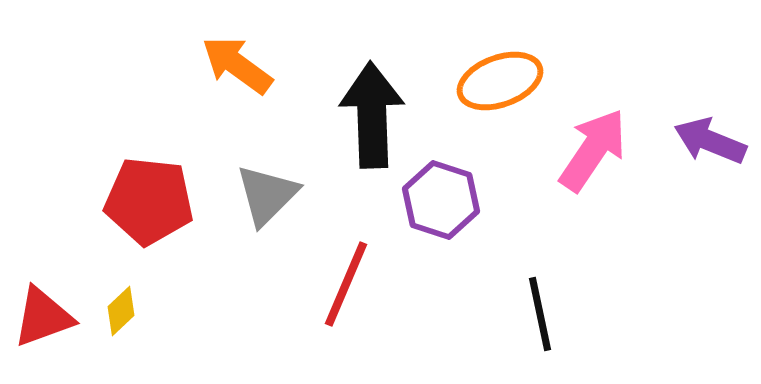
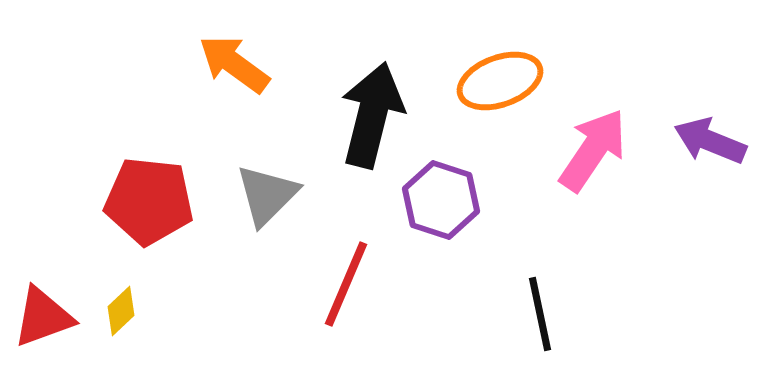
orange arrow: moved 3 px left, 1 px up
black arrow: rotated 16 degrees clockwise
